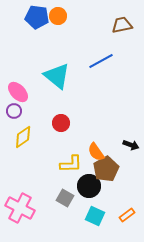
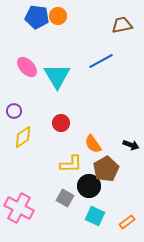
cyan triangle: rotated 20 degrees clockwise
pink ellipse: moved 9 px right, 25 px up
orange semicircle: moved 3 px left, 8 px up
pink cross: moved 1 px left
orange rectangle: moved 7 px down
